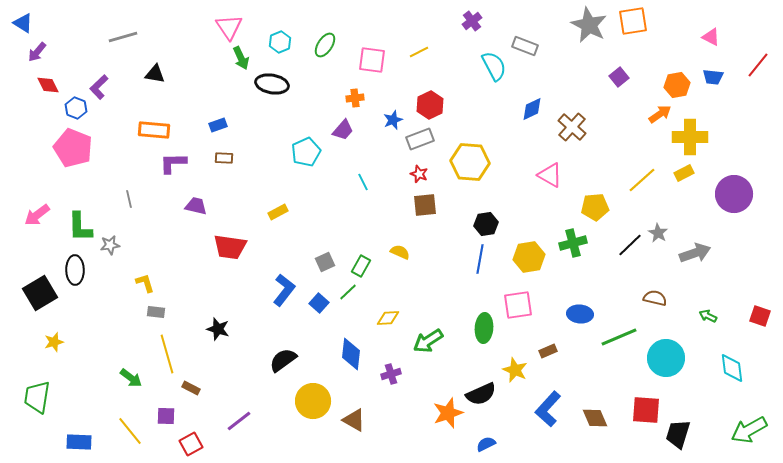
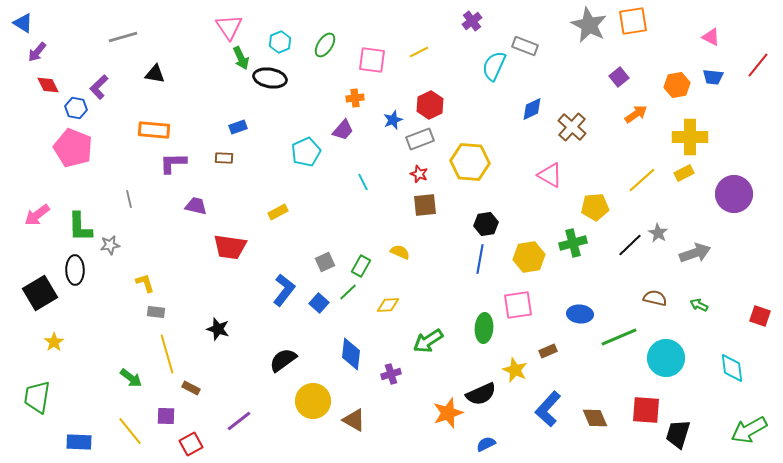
cyan semicircle at (494, 66): rotated 128 degrees counterclockwise
black ellipse at (272, 84): moved 2 px left, 6 px up
blue hexagon at (76, 108): rotated 10 degrees counterclockwise
orange arrow at (660, 114): moved 24 px left
blue rectangle at (218, 125): moved 20 px right, 2 px down
green arrow at (708, 316): moved 9 px left, 11 px up
yellow diamond at (388, 318): moved 13 px up
yellow star at (54, 342): rotated 18 degrees counterclockwise
